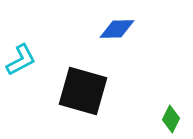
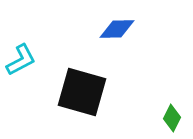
black square: moved 1 px left, 1 px down
green diamond: moved 1 px right, 1 px up
